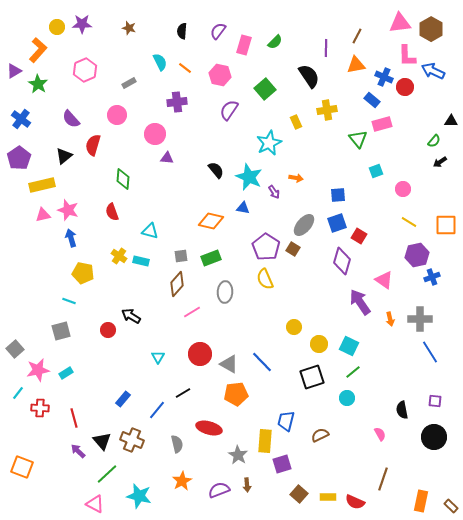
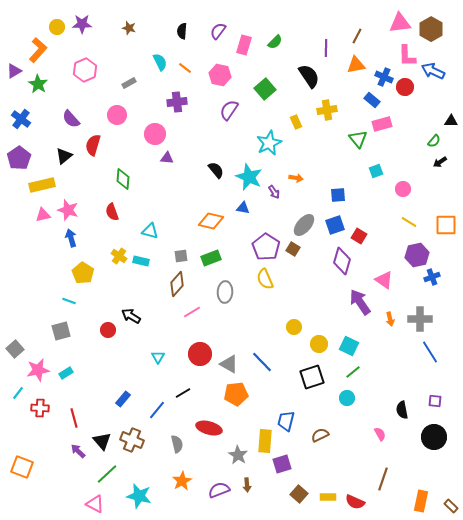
blue square at (337, 223): moved 2 px left, 2 px down
yellow pentagon at (83, 273): rotated 20 degrees clockwise
